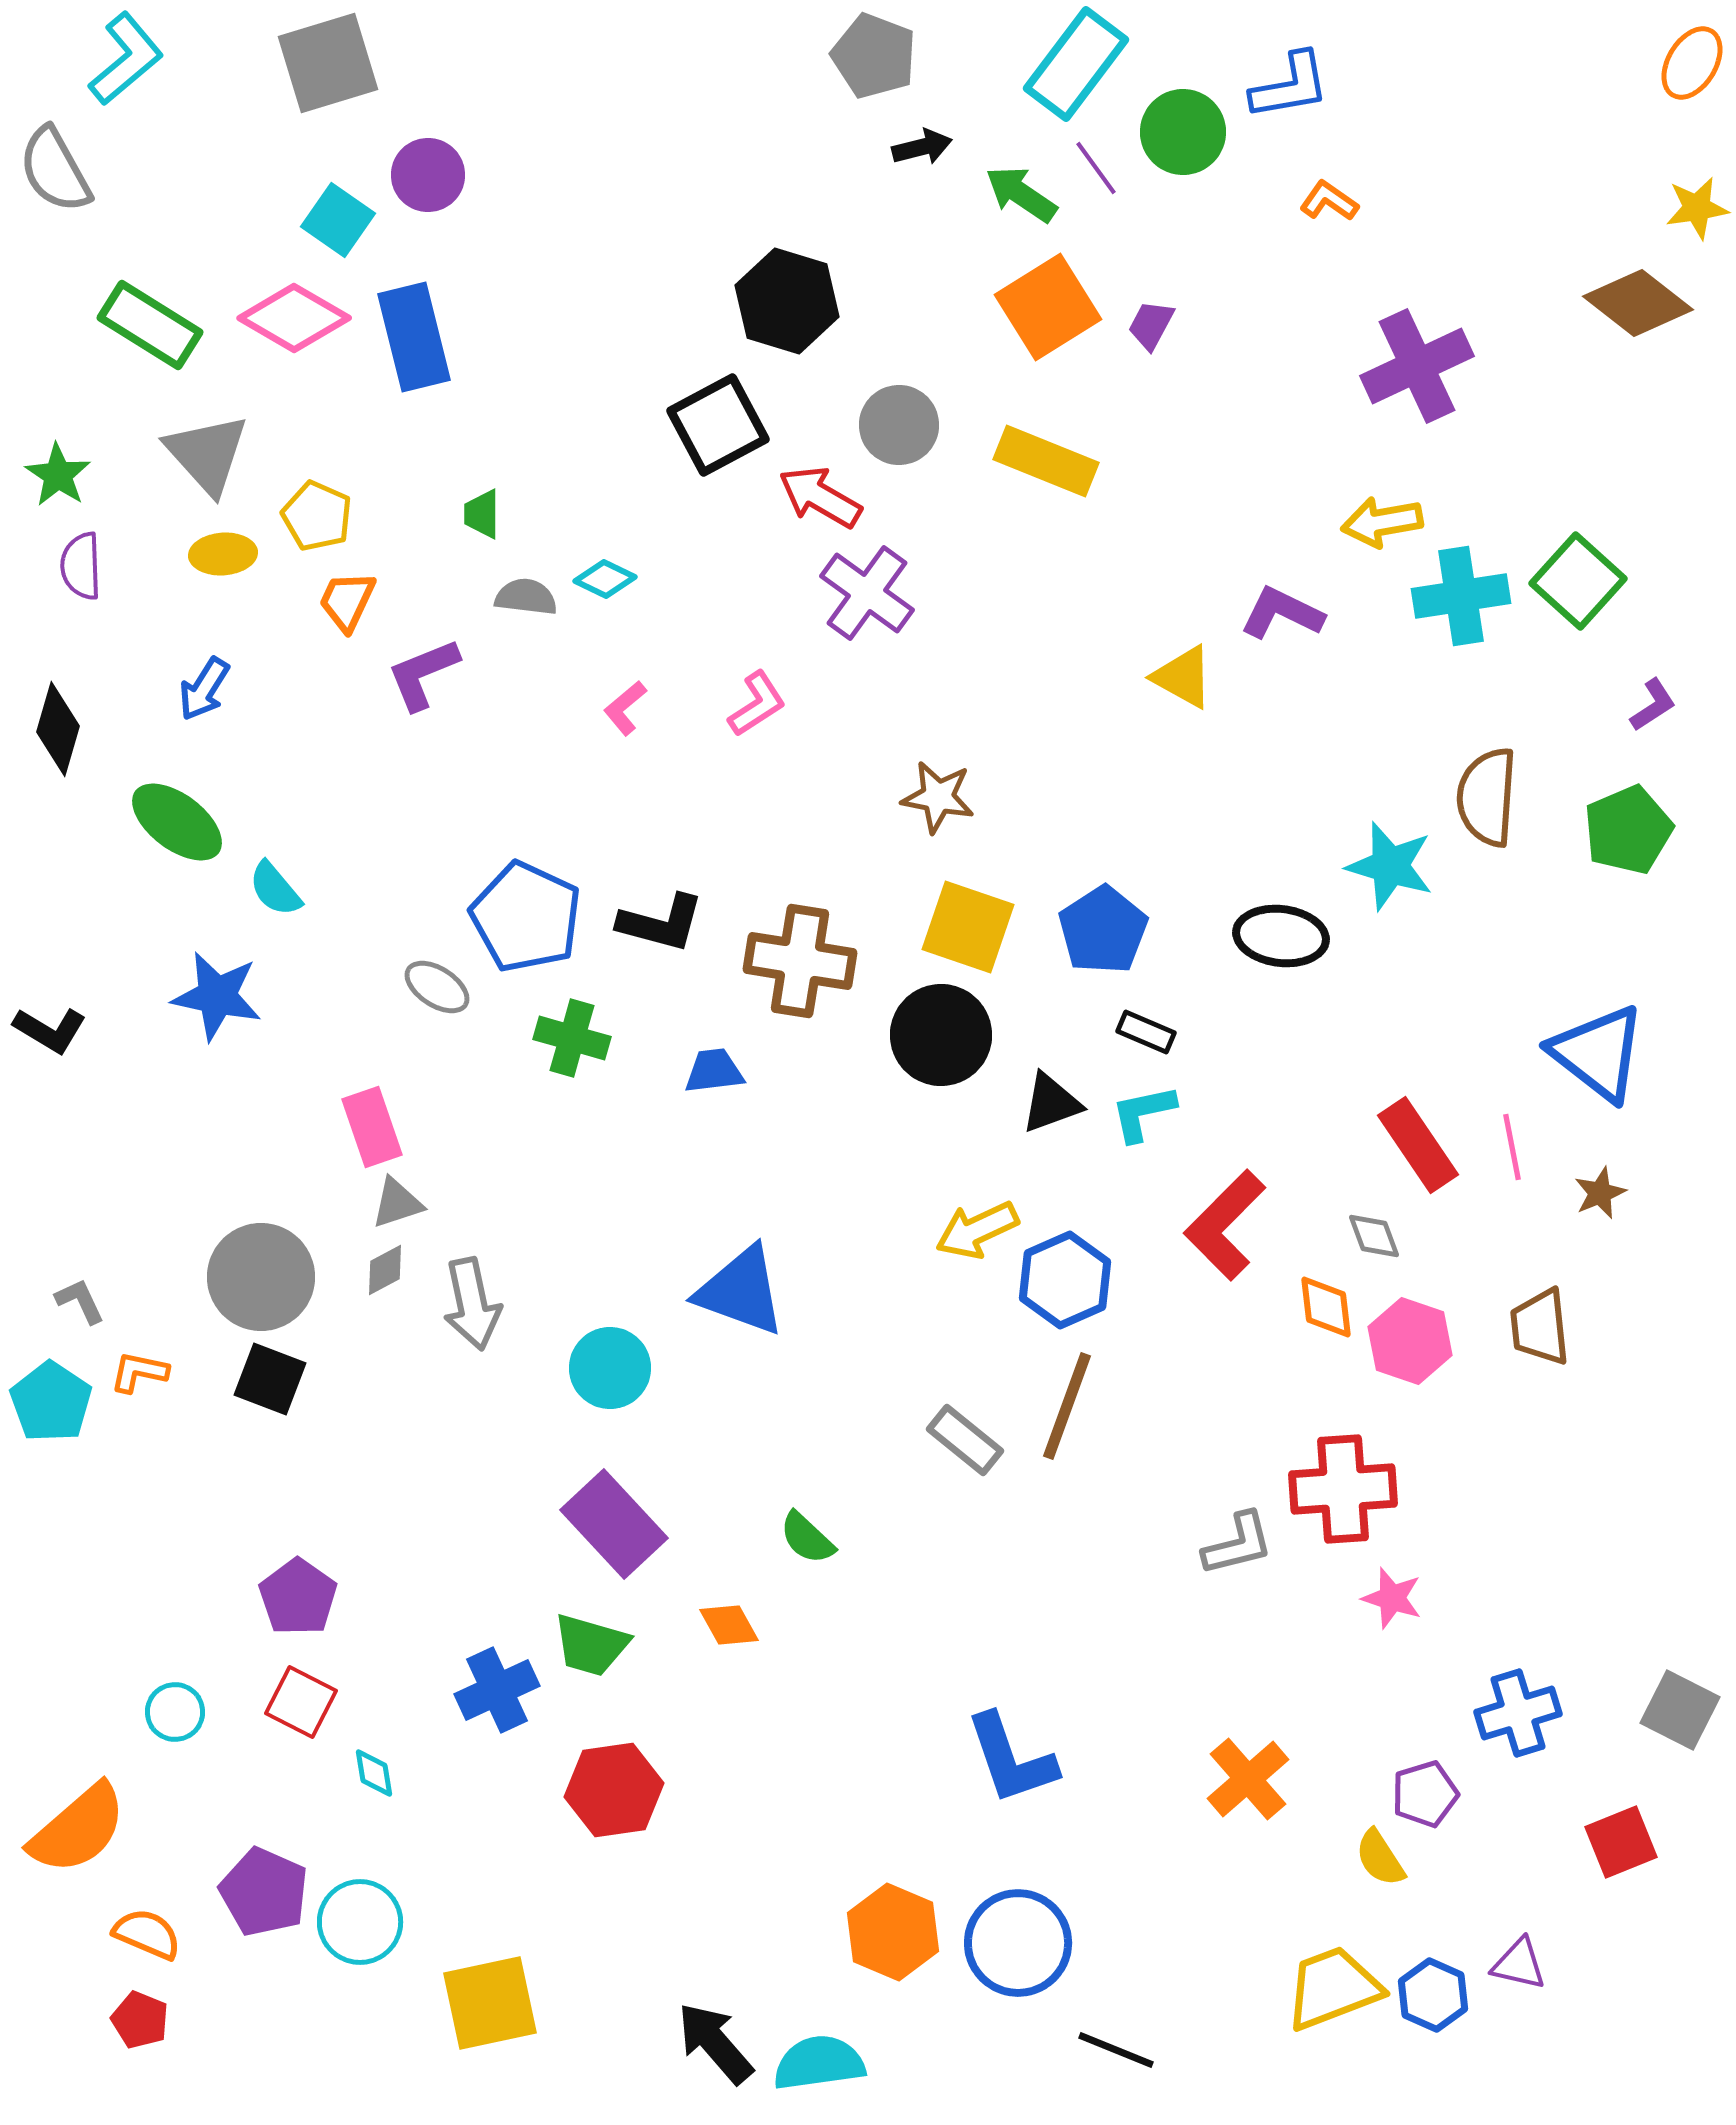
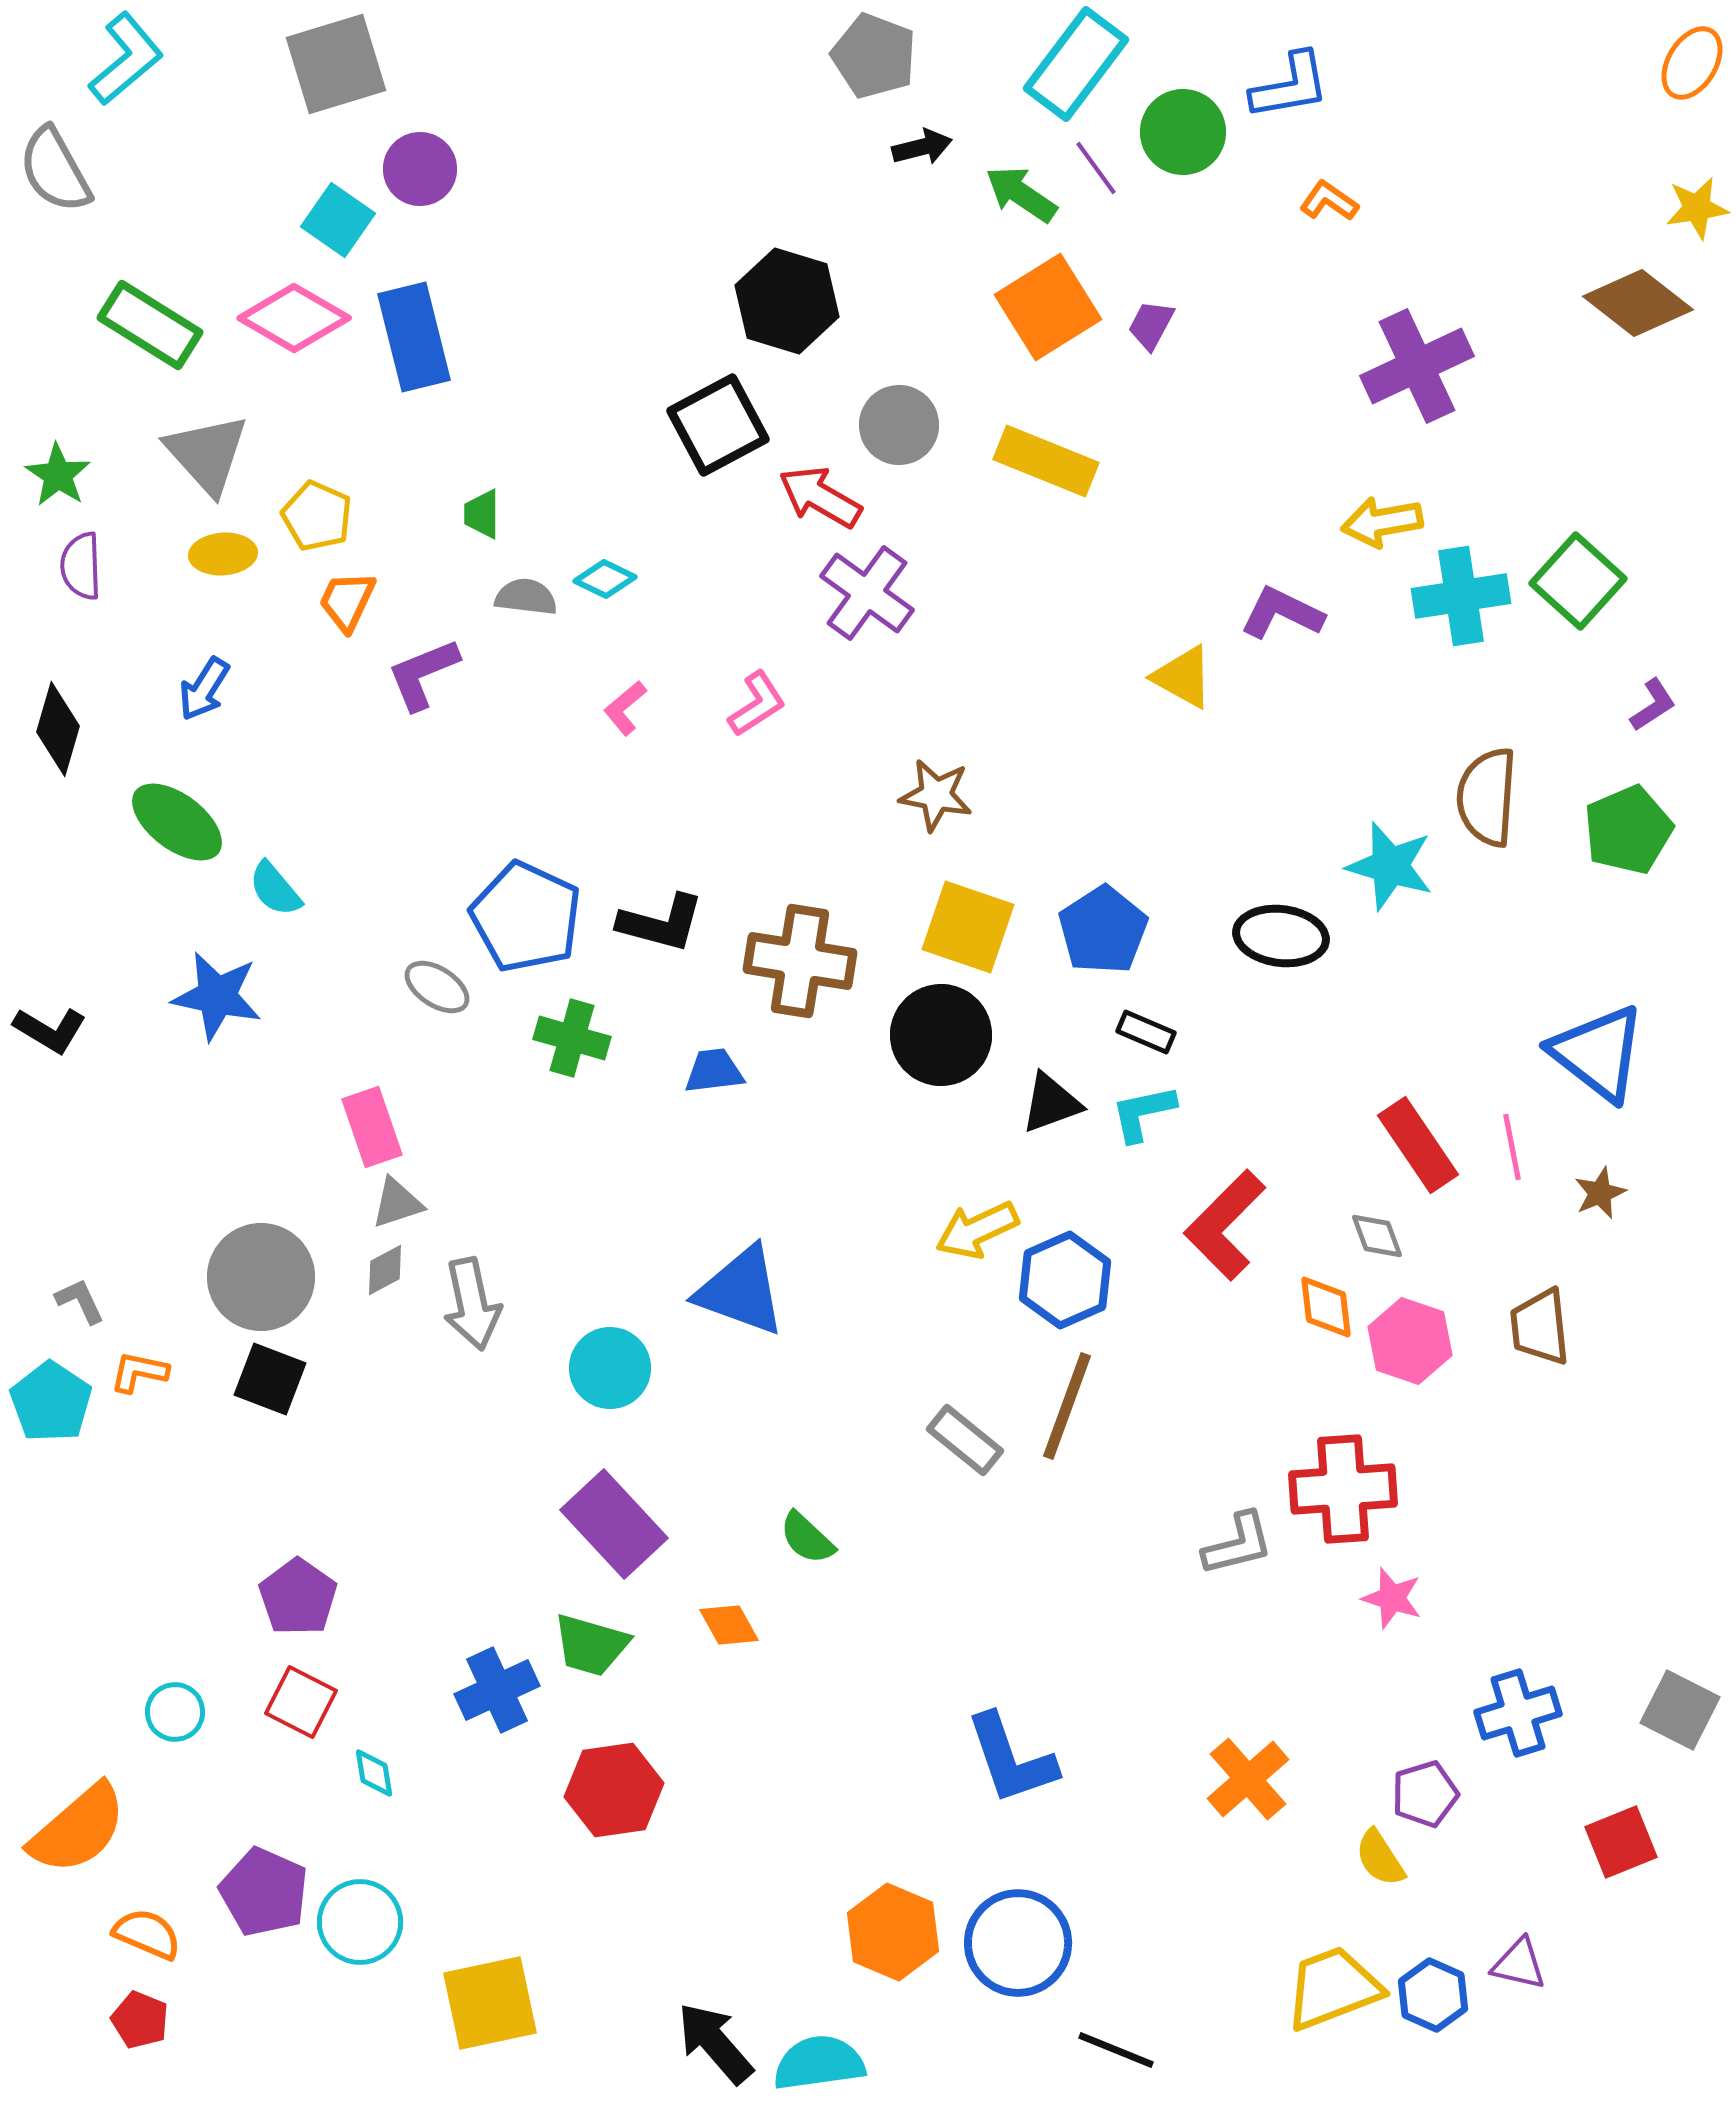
gray square at (328, 63): moved 8 px right, 1 px down
purple circle at (428, 175): moved 8 px left, 6 px up
brown star at (938, 797): moved 2 px left, 2 px up
gray diamond at (1374, 1236): moved 3 px right
